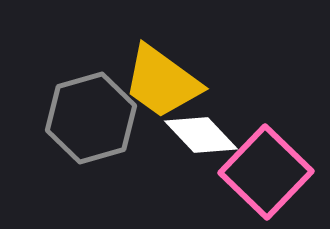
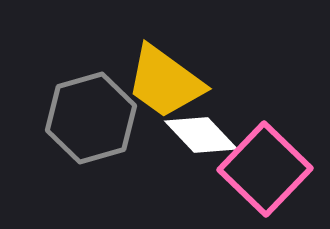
yellow trapezoid: moved 3 px right
pink square: moved 1 px left, 3 px up
